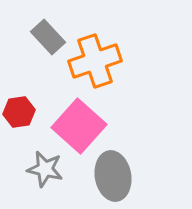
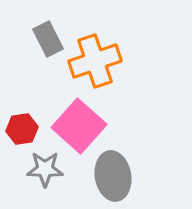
gray rectangle: moved 2 px down; rotated 16 degrees clockwise
red hexagon: moved 3 px right, 17 px down
gray star: rotated 12 degrees counterclockwise
